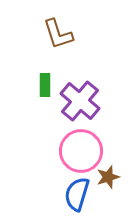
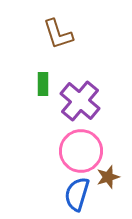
green rectangle: moved 2 px left, 1 px up
